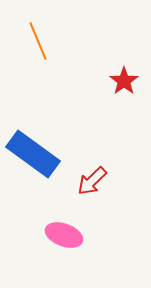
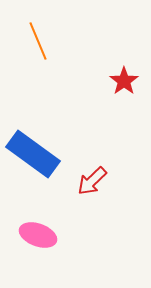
pink ellipse: moved 26 px left
